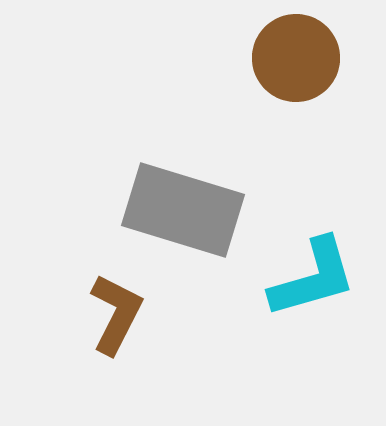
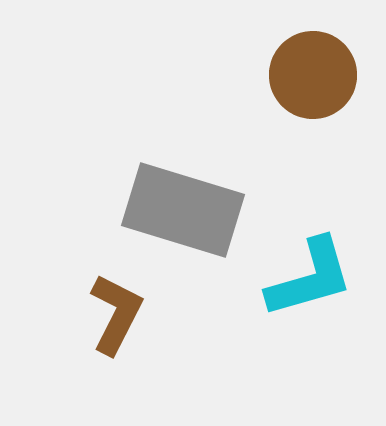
brown circle: moved 17 px right, 17 px down
cyan L-shape: moved 3 px left
